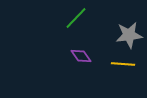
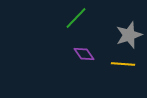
gray star: rotated 12 degrees counterclockwise
purple diamond: moved 3 px right, 2 px up
